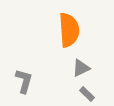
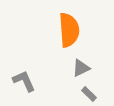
gray L-shape: rotated 40 degrees counterclockwise
gray rectangle: moved 2 px right
